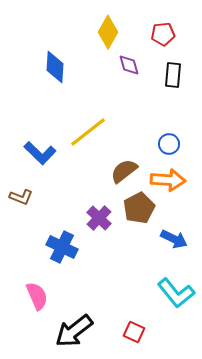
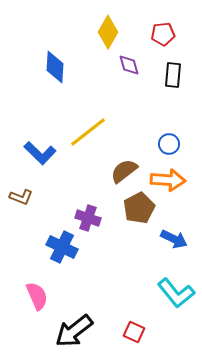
purple cross: moved 11 px left; rotated 25 degrees counterclockwise
